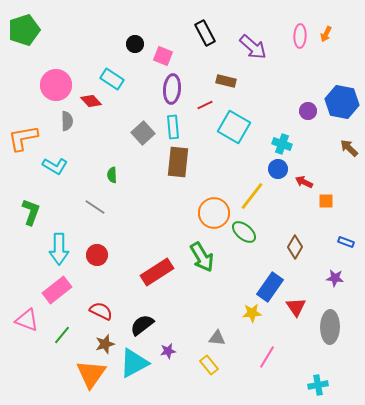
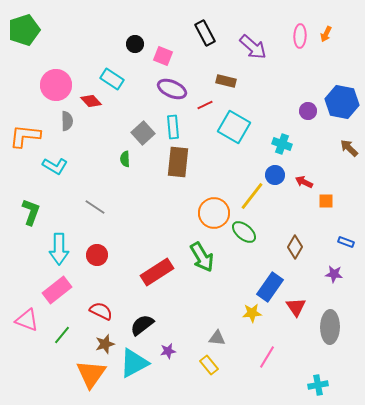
purple ellipse at (172, 89): rotated 72 degrees counterclockwise
orange L-shape at (23, 138): moved 2 px right, 2 px up; rotated 16 degrees clockwise
blue circle at (278, 169): moved 3 px left, 6 px down
green semicircle at (112, 175): moved 13 px right, 16 px up
purple star at (335, 278): moved 1 px left, 4 px up
